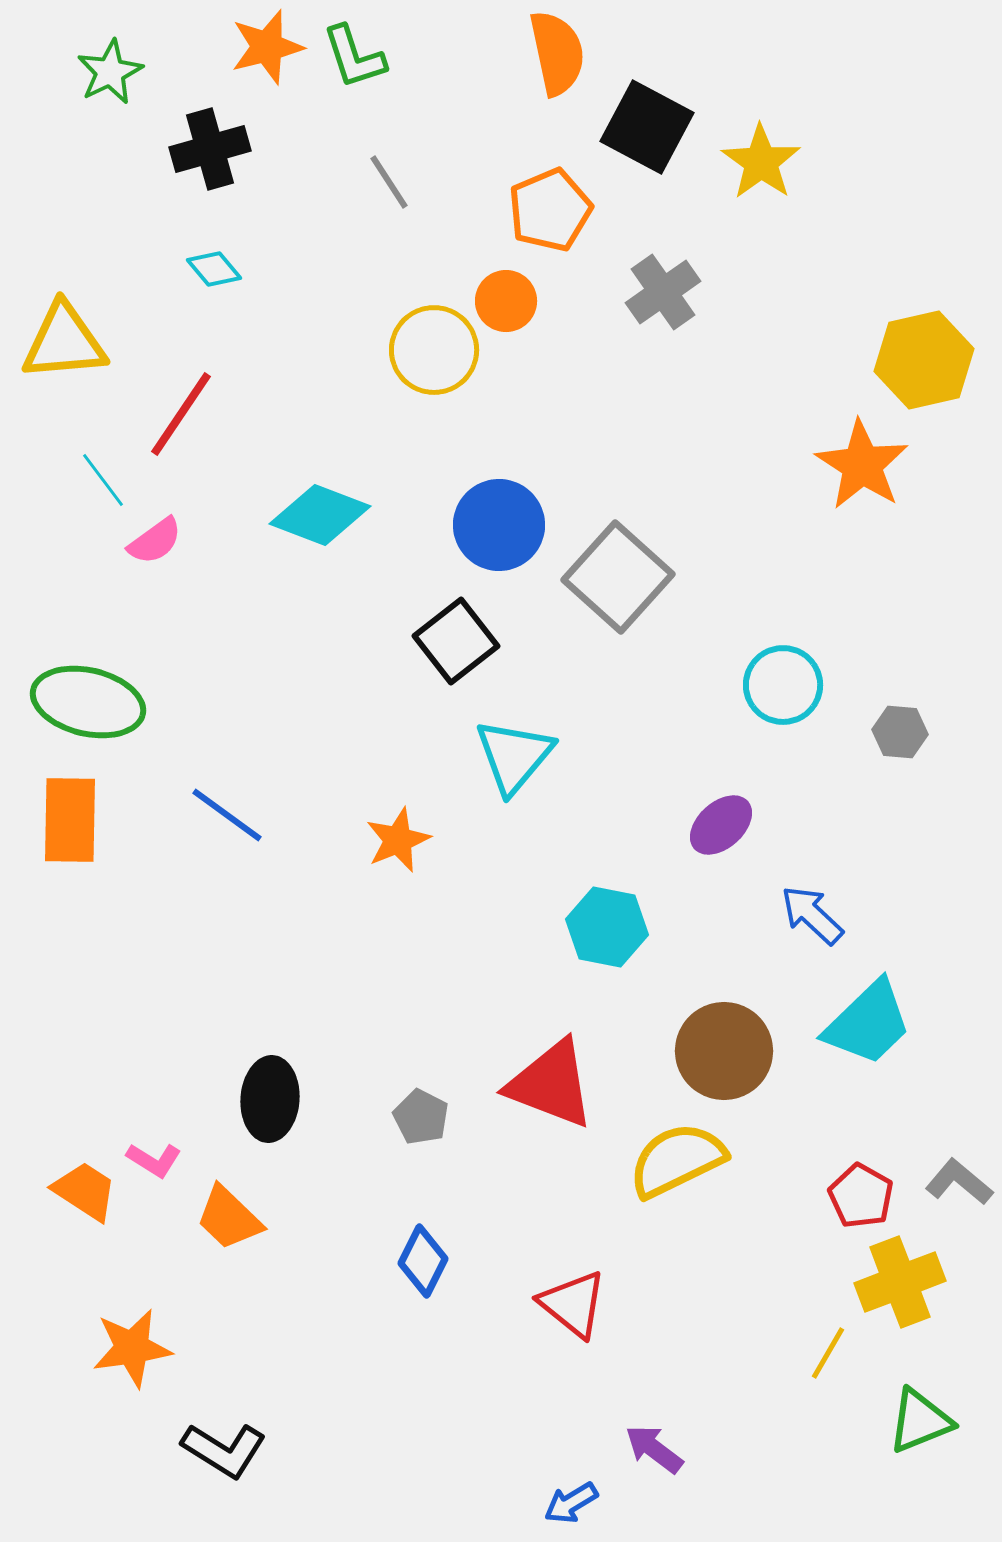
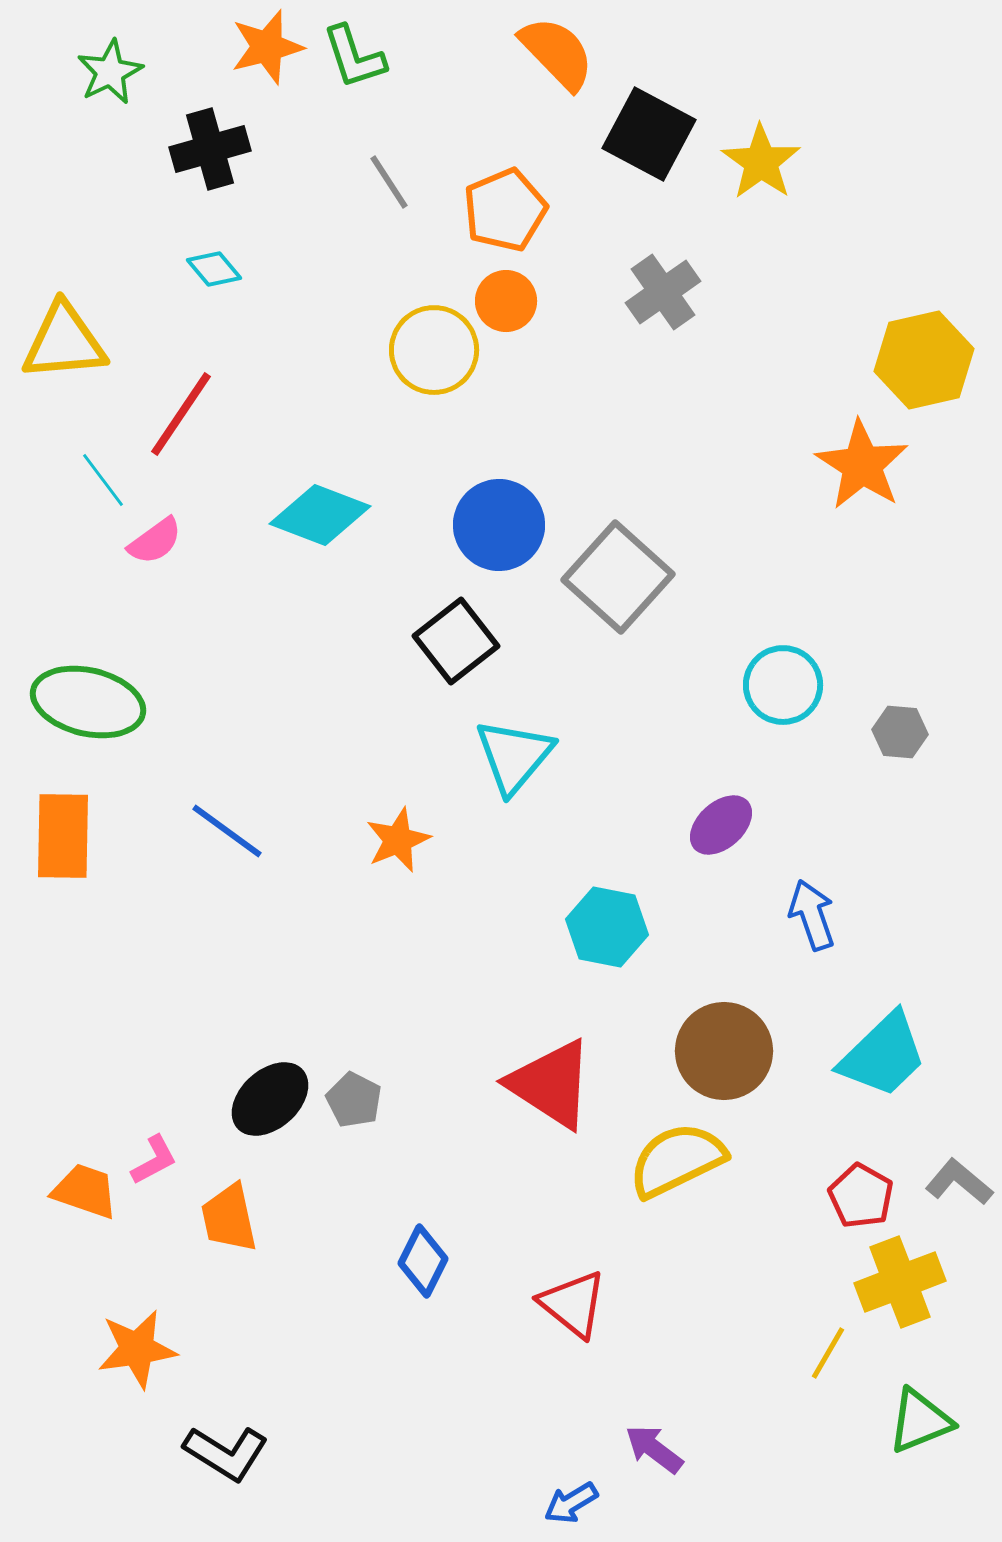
orange semicircle at (557, 53): rotated 32 degrees counterclockwise
black square at (647, 127): moved 2 px right, 7 px down
orange pentagon at (550, 210): moved 45 px left
blue line at (227, 815): moved 16 px down
orange rectangle at (70, 820): moved 7 px left, 16 px down
blue arrow at (812, 915): rotated 28 degrees clockwise
cyan trapezoid at (868, 1023): moved 15 px right, 32 px down
red triangle at (551, 1084): rotated 12 degrees clockwise
black ellipse at (270, 1099): rotated 44 degrees clockwise
gray pentagon at (421, 1117): moved 67 px left, 17 px up
pink L-shape at (154, 1160): rotated 60 degrees counterclockwise
orange trapezoid at (85, 1191): rotated 14 degrees counterclockwise
orange trapezoid at (229, 1218): rotated 34 degrees clockwise
orange star at (132, 1348): moved 5 px right, 1 px down
black L-shape at (224, 1450): moved 2 px right, 3 px down
